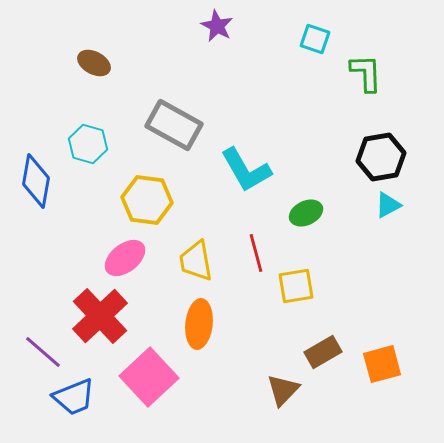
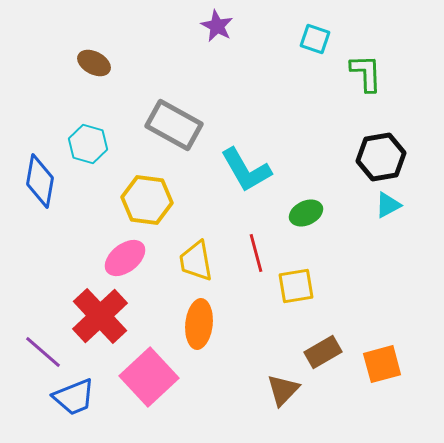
blue diamond: moved 4 px right
